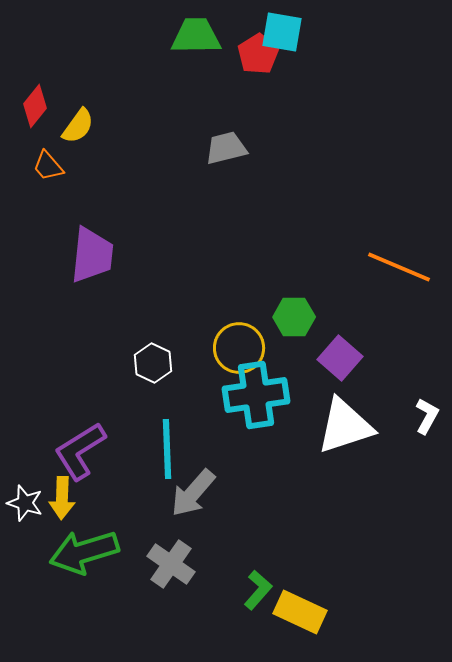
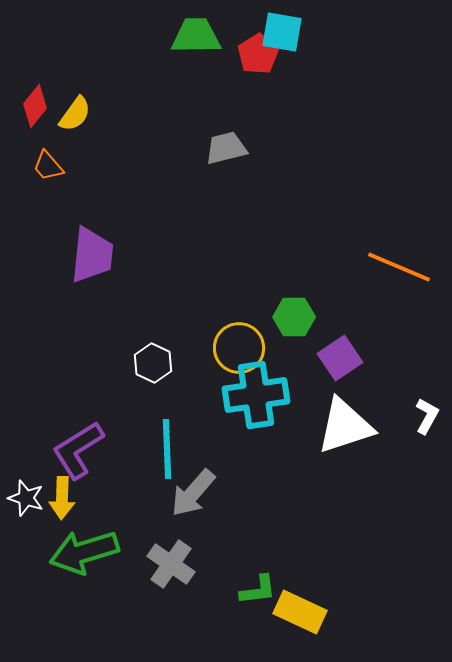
yellow semicircle: moved 3 px left, 12 px up
purple square: rotated 15 degrees clockwise
purple L-shape: moved 2 px left, 1 px up
white star: moved 1 px right, 5 px up
green L-shape: rotated 42 degrees clockwise
